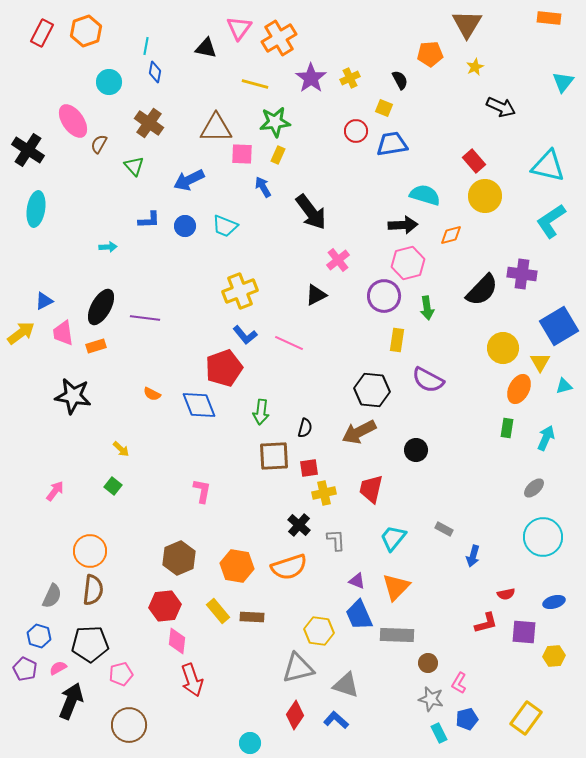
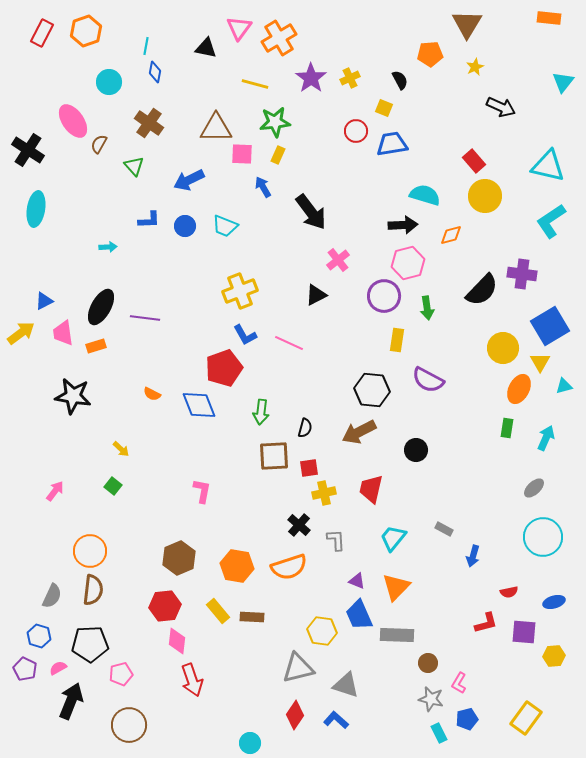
blue square at (559, 326): moved 9 px left
blue L-shape at (245, 335): rotated 10 degrees clockwise
red semicircle at (506, 594): moved 3 px right, 2 px up
yellow hexagon at (319, 631): moved 3 px right
